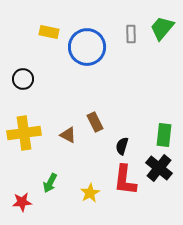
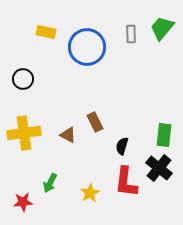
yellow rectangle: moved 3 px left
red L-shape: moved 1 px right, 2 px down
red star: moved 1 px right
